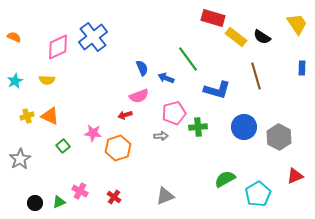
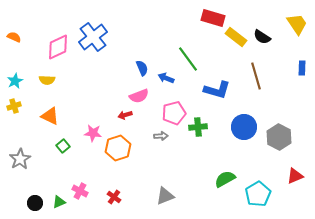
yellow cross: moved 13 px left, 10 px up
